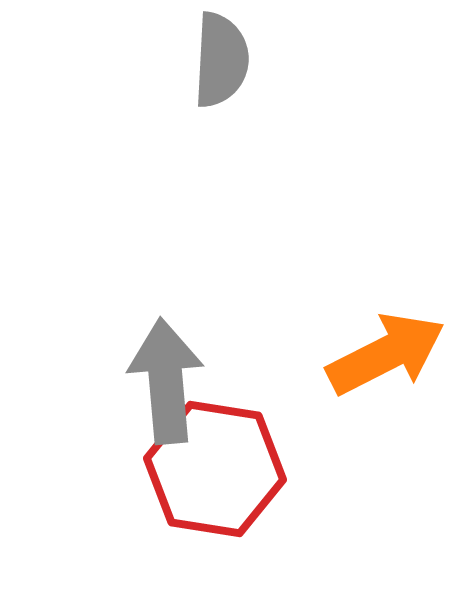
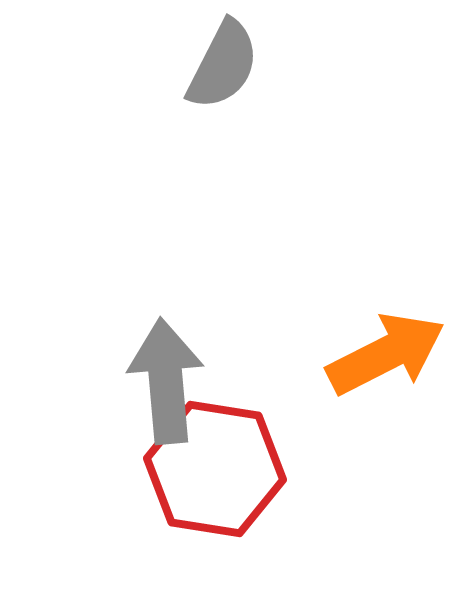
gray semicircle: moved 2 px right, 5 px down; rotated 24 degrees clockwise
